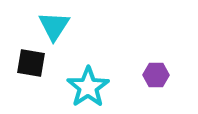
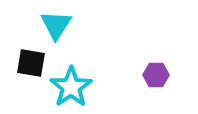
cyan triangle: moved 2 px right, 1 px up
cyan star: moved 17 px left
